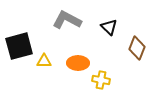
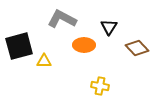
gray L-shape: moved 5 px left, 1 px up
black triangle: rotated 18 degrees clockwise
brown diamond: rotated 65 degrees counterclockwise
orange ellipse: moved 6 px right, 18 px up
yellow cross: moved 1 px left, 6 px down
